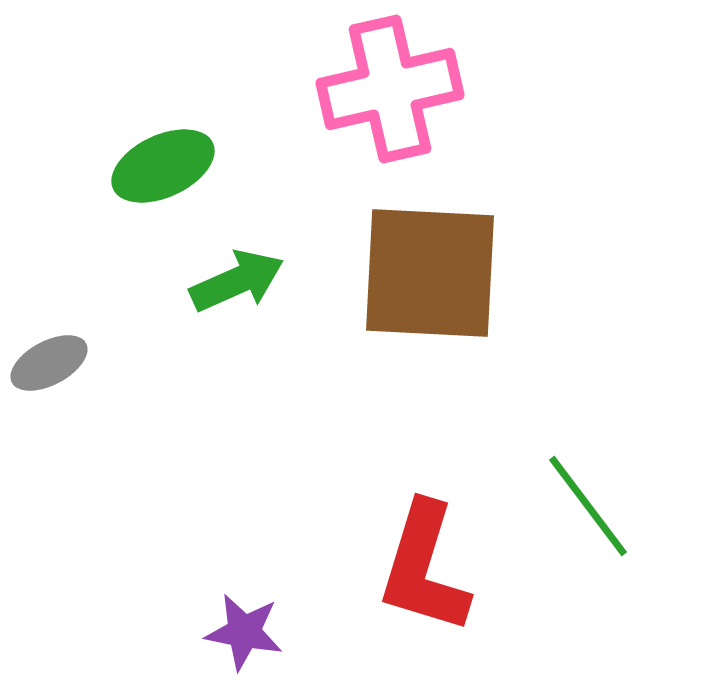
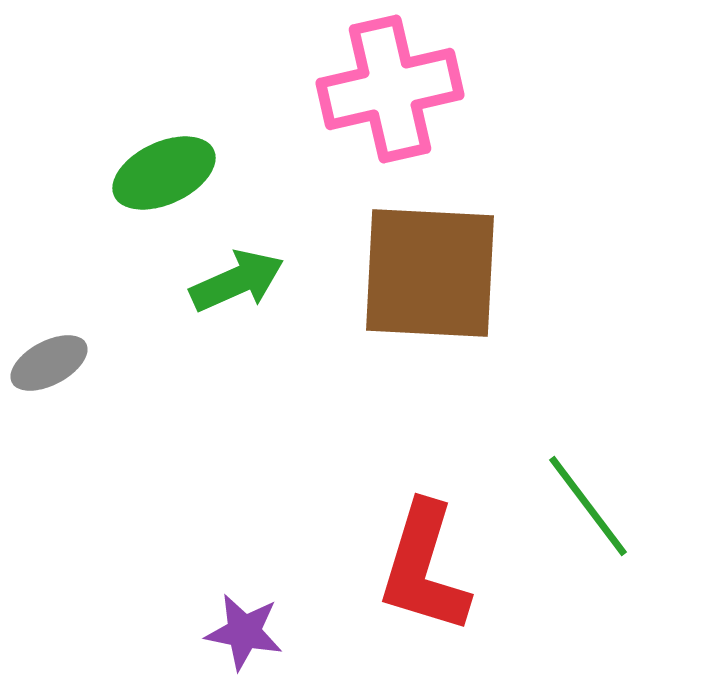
green ellipse: moved 1 px right, 7 px down
